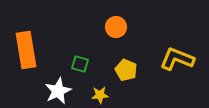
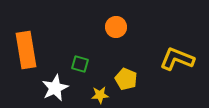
yellow pentagon: moved 9 px down
white star: moved 3 px left, 3 px up
